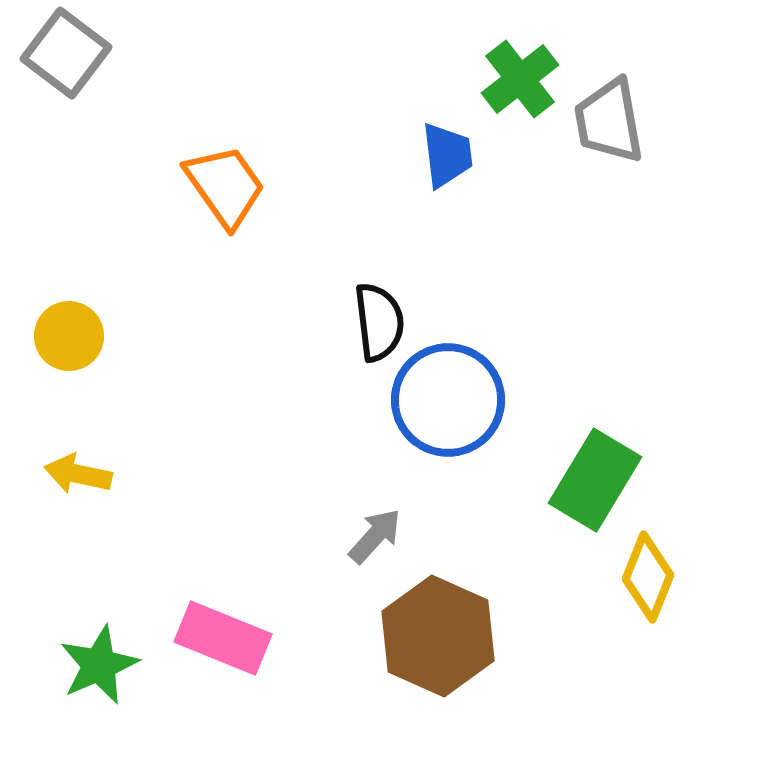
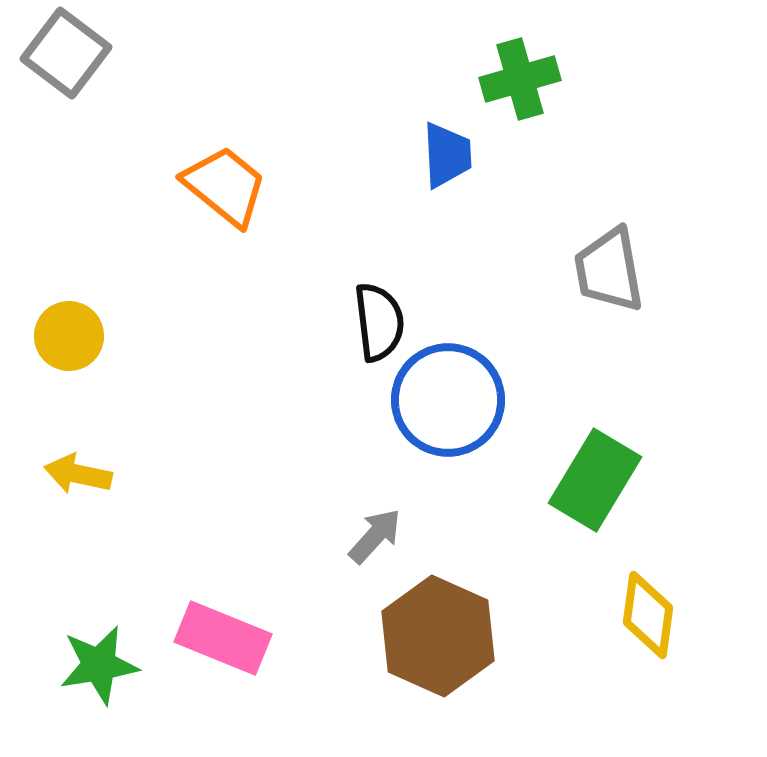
green cross: rotated 22 degrees clockwise
gray trapezoid: moved 149 px down
blue trapezoid: rotated 4 degrees clockwise
orange trapezoid: rotated 16 degrees counterclockwise
yellow diamond: moved 38 px down; rotated 14 degrees counterclockwise
green star: rotated 14 degrees clockwise
